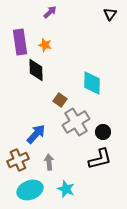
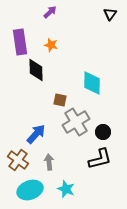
orange star: moved 6 px right
brown square: rotated 24 degrees counterclockwise
brown cross: rotated 30 degrees counterclockwise
